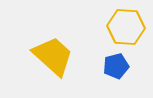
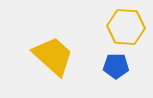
blue pentagon: rotated 15 degrees clockwise
